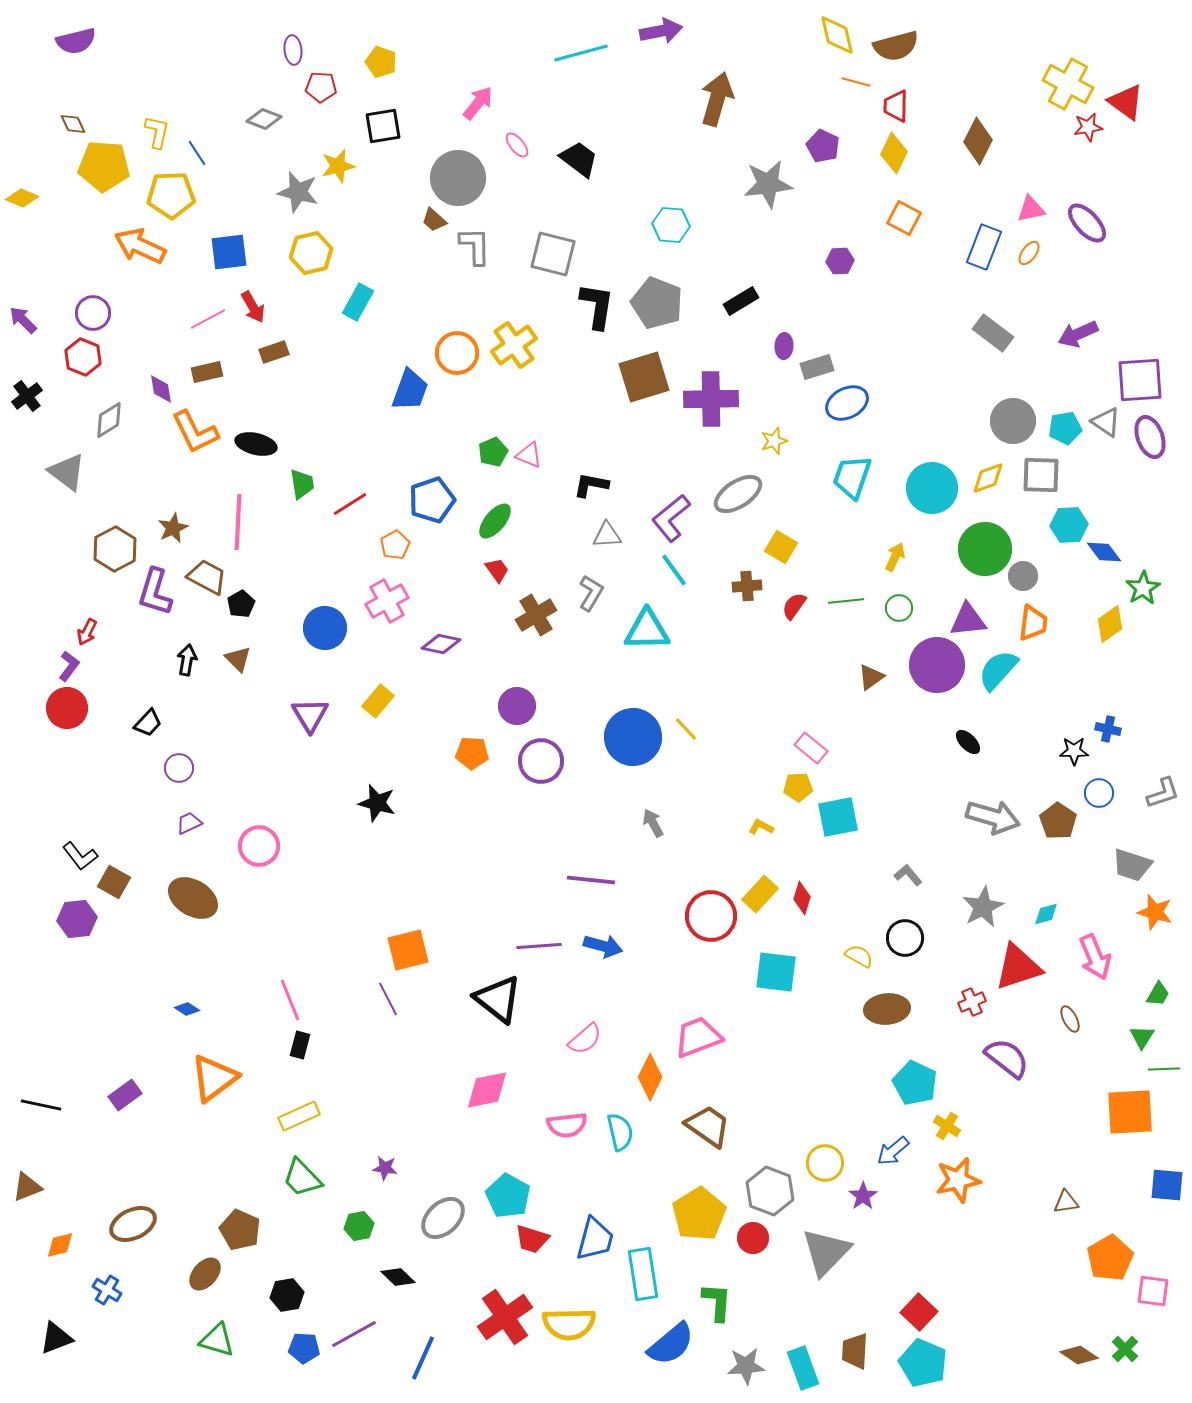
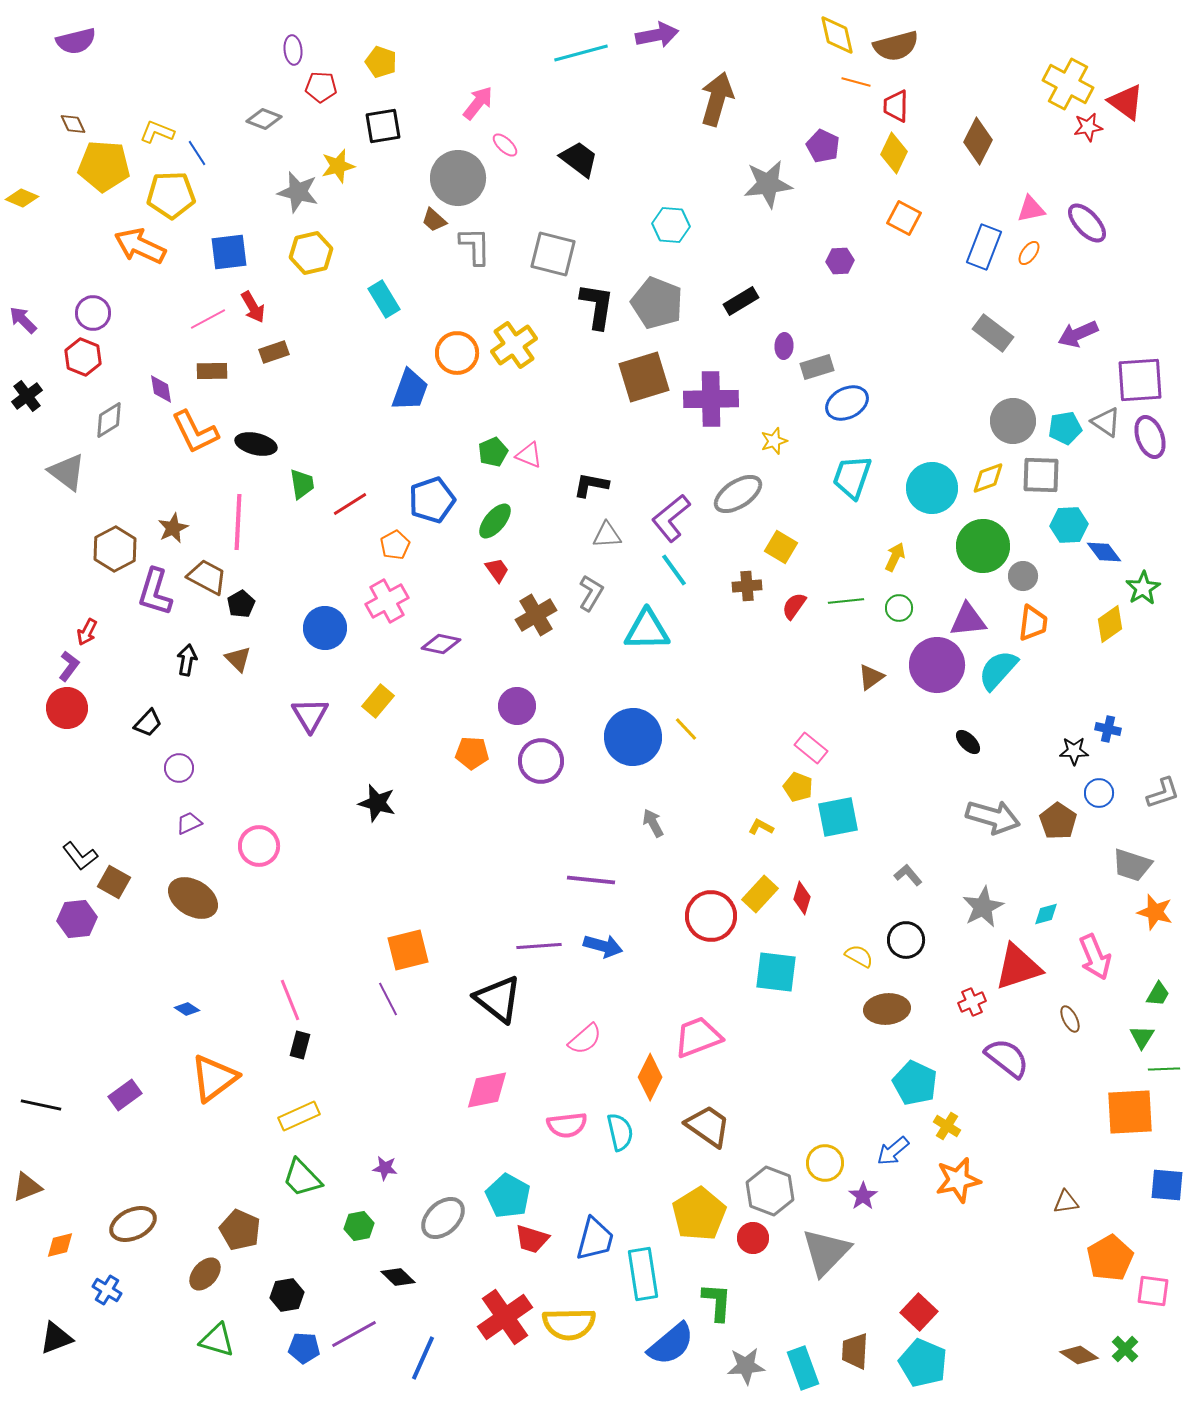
purple arrow at (661, 31): moved 4 px left, 4 px down
yellow L-shape at (157, 132): rotated 80 degrees counterclockwise
pink ellipse at (517, 145): moved 12 px left; rotated 8 degrees counterclockwise
cyan rectangle at (358, 302): moved 26 px right, 3 px up; rotated 60 degrees counterclockwise
brown rectangle at (207, 372): moved 5 px right, 1 px up; rotated 12 degrees clockwise
green circle at (985, 549): moved 2 px left, 3 px up
yellow pentagon at (798, 787): rotated 24 degrees clockwise
black circle at (905, 938): moved 1 px right, 2 px down
